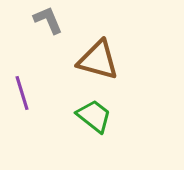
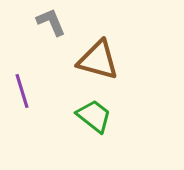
gray L-shape: moved 3 px right, 2 px down
purple line: moved 2 px up
